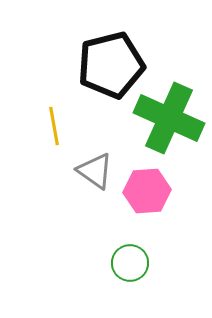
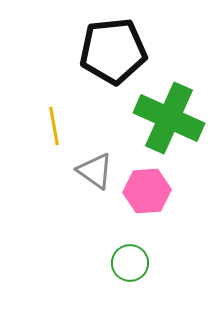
black pentagon: moved 2 px right, 14 px up; rotated 8 degrees clockwise
